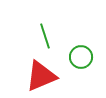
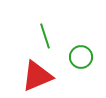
red triangle: moved 4 px left
